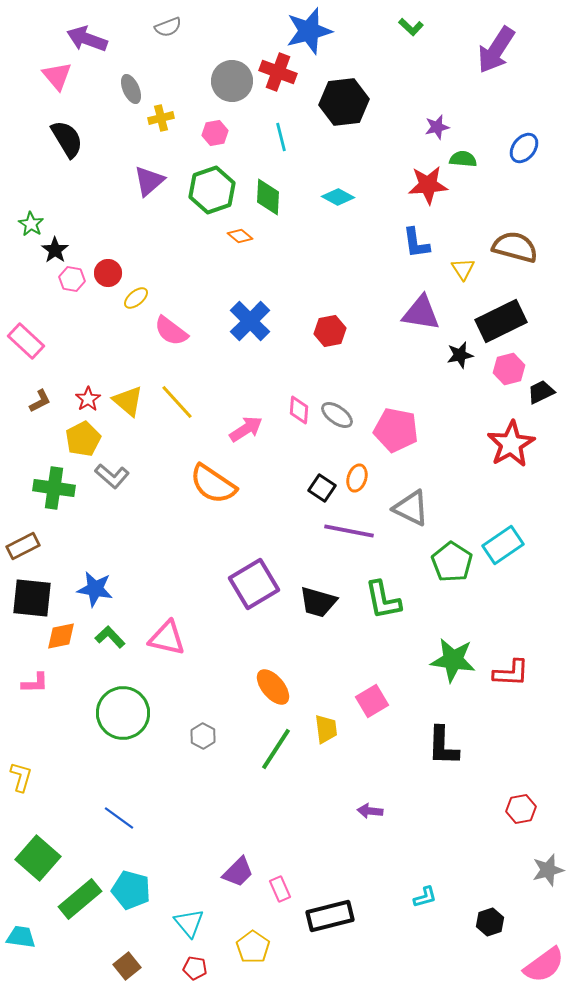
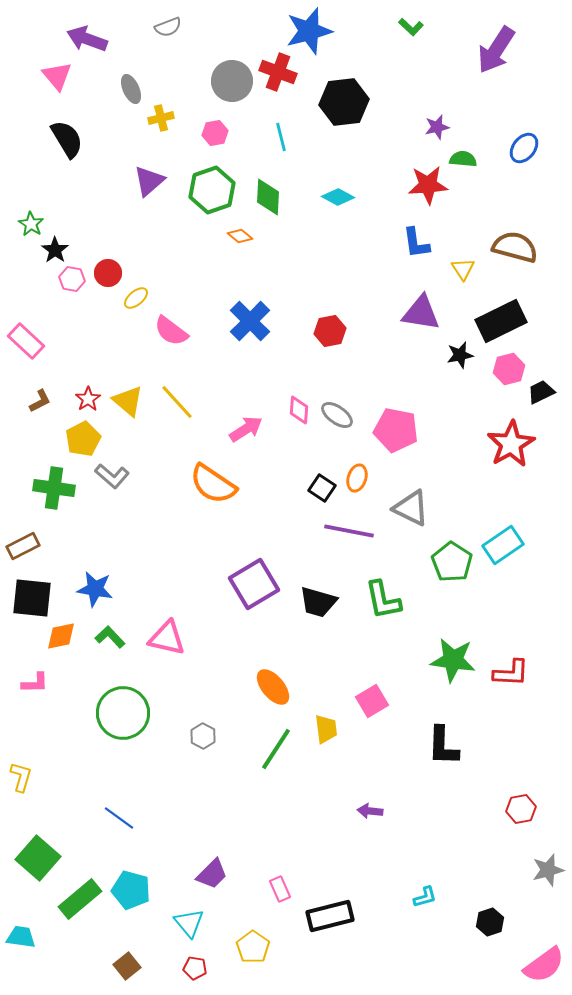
purple trapezoid at (238, 872): moved 26 px left, 2 px down
